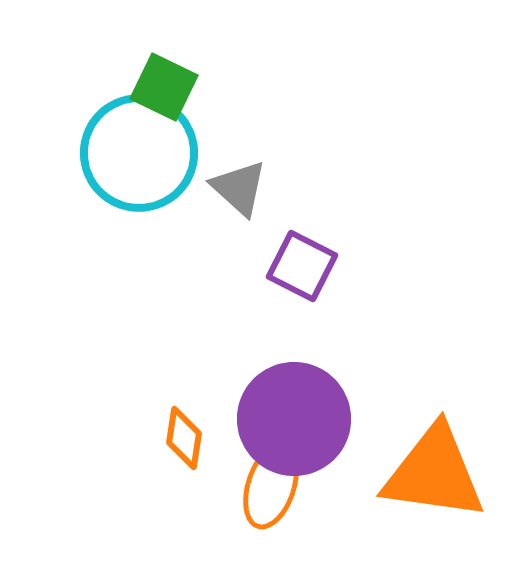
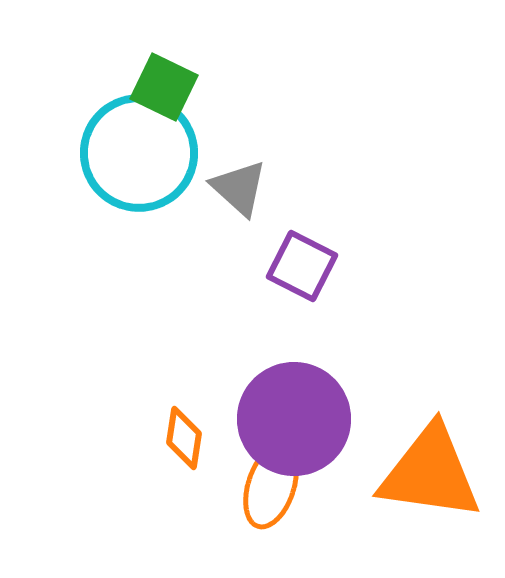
orange triangle: moved 4 px left
